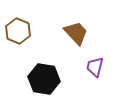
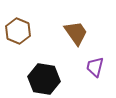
brown trapezoid: rotated 8 degrees clockwise
